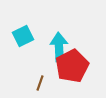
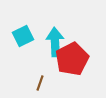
cyan arrow: moved 4 px left, 5 px up
red pentagon: moved 7 px up
